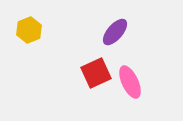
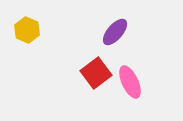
yellow hexagon: moved 2 px left; rotated 15 degrees counterclockwise
red square: rotated 12 degrees counterclockwise
